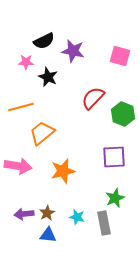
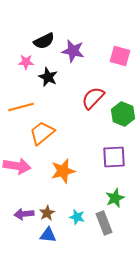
pink arrow: moved 1 px left
gray rectangle: rotated 10 degrees counterclockwise
